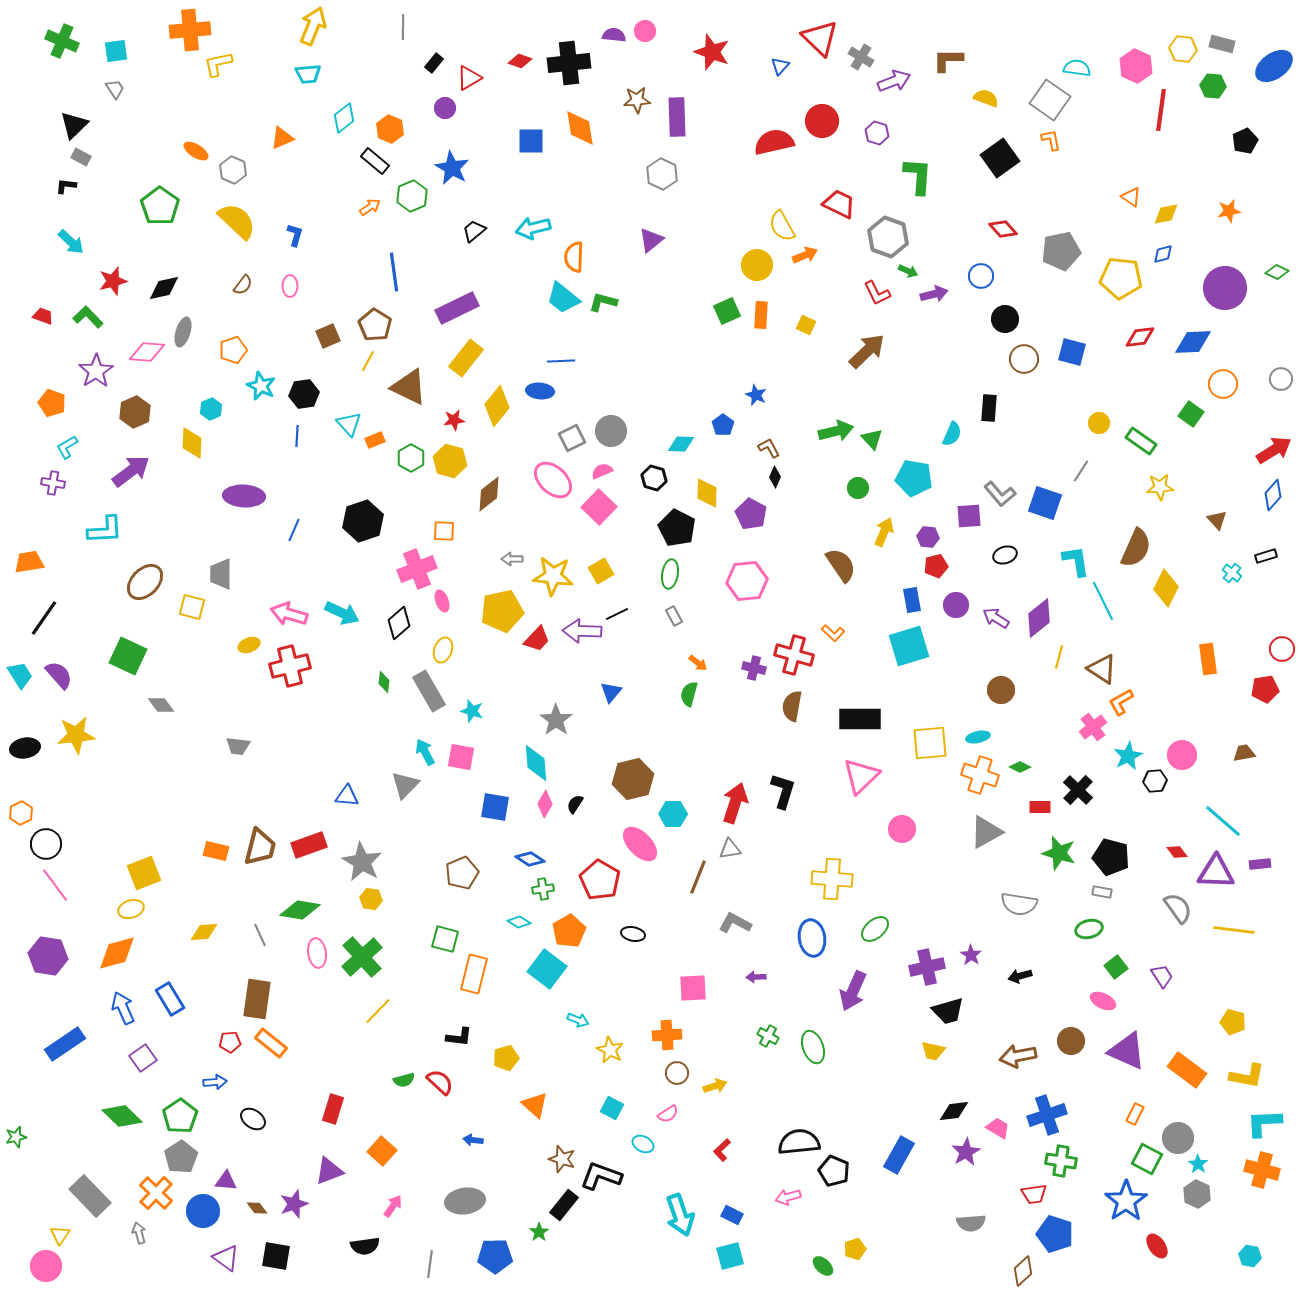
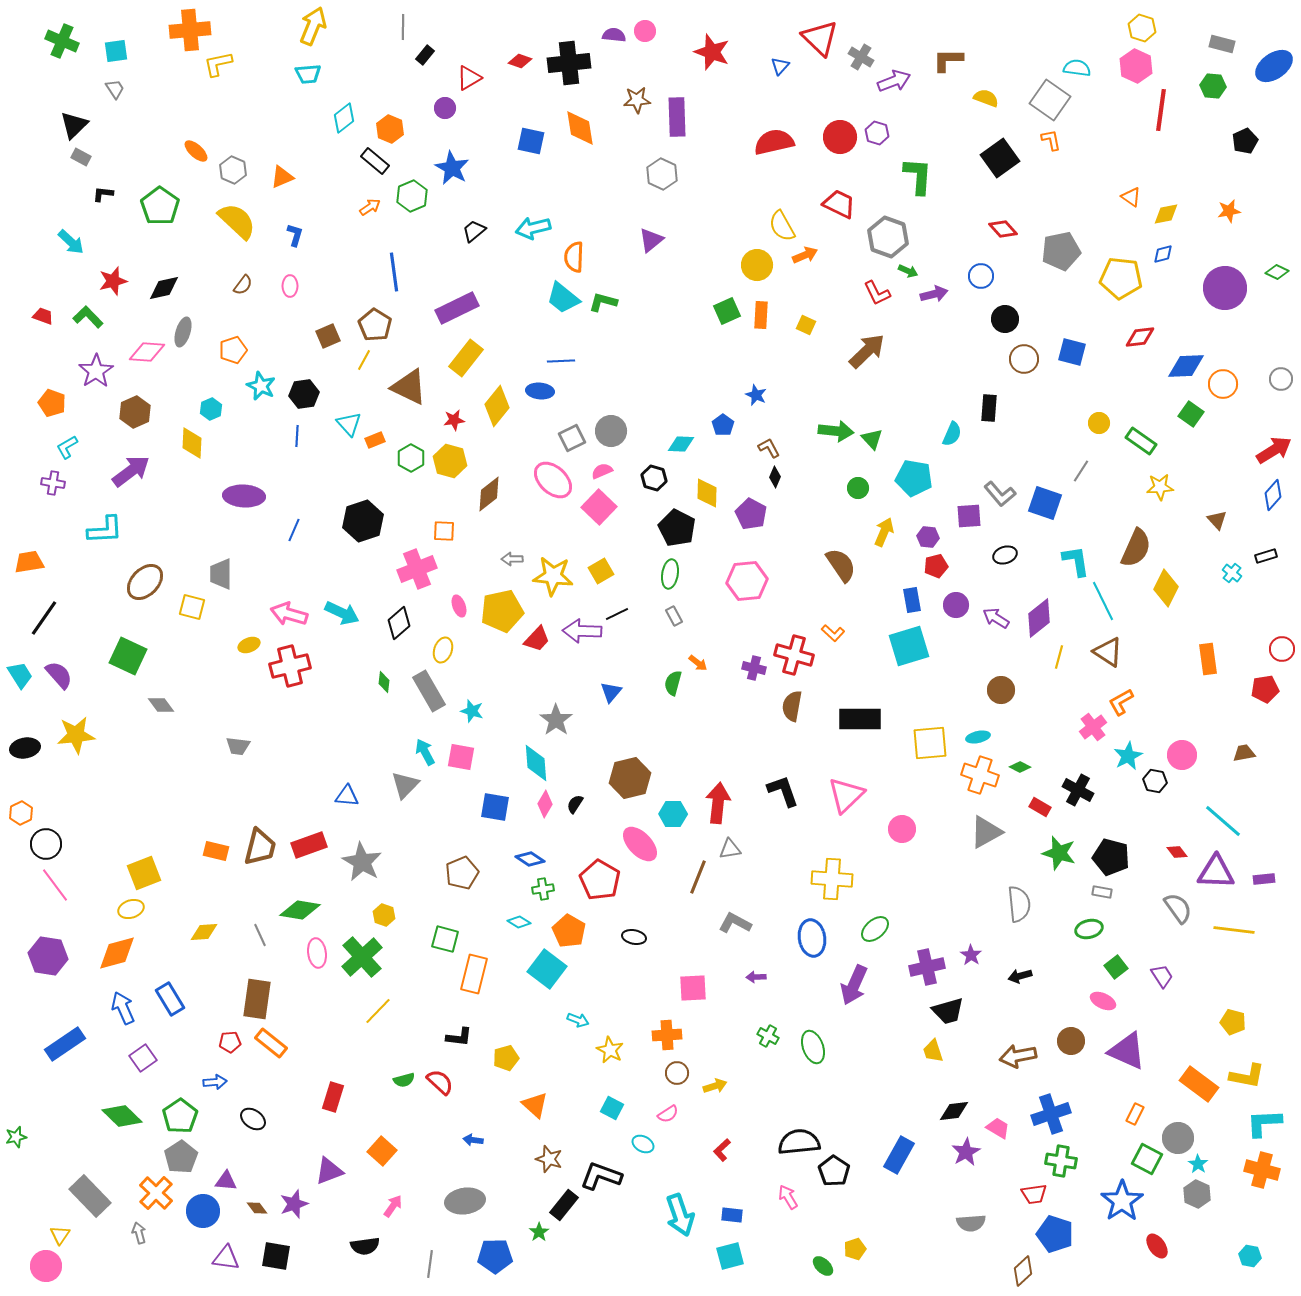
yellow hexagon at (1183, 49): moved 41 px left, 21 px up; rotated 12 degrees clockwise
black rectangle at (434, 63): moved 9 px left, 8 px up
red circle at (822, 121): moved 18 px right, 16 px down
orange triangle at (282, 138): moved 39 px down
blue square at (531, 141): rotated 12 degrees clockwise
orange ellipse at (196, 151): rotated 10 degrees clockwise
black L-shape at (66, 186): moved 37 px right, 8 px down
blue diamond at (1193, 342): moved 7 px left, 24 px down
yellow line at (368, 361): moved 4 px left, 1 px up
green arrow at (836, 431): rotated 20 degrees clockwise
pink ellipse at (442, 601): moved 17 px right, 5 px down
brown triangle at (1102, 669): moved 6 px right, 17 px up
green semicircle at (689, 694): moved 16 px left, 11 px up
pink triangle at (861, 776): moved 15 px left, 19 px down
brown hexagon at (633, 779): moved 3 px left, 1 px up
black hexagon at (1155, 781): rotated 15 degrees clockwise
black cross at (1078, 790): rotated 16 degrees counterclockwise
black L-shape at (783, 791): rotated 36 degrees counterclockwise
red arrow at (735, 803): moved 17 px left; rotated 12 degrees counterclockwise
red rectangle at (1040, 807): rotated 30 degrees clockwise
purple rectangle at (1260, 864): moved 4 px right, 15 px down
yellow hexagon at (371, 899): moved 13 px right, 16 px down; rotated 10 degrees clockwise
gray semicircle at (1019, 904): rotated 105 degrees counterclockwise
orange pentagon at (569, 931): rotated 12 degrees counterclockwise
black ellipse at (633, 934): moved 1 px right, 3 px down
purple arrow at (853, 991): moved 1 px right, 6 px up
yellow trapezoid at (933, 1051): rotated 60 degrees clockwise
orange rectangle at (1187, 1070): moved 12 px right, 14 px down
red rectangle at (333, 1109): moved 12 px up
blue cross at (1047, 1115): moved 4 px right, 1 px up
brown star at (562, 1159): moved 13 px left
black pentagon at (834, 1171): rotated 12 degrees clockwise
pink arrow at (788, 1197): rotated 75 degrees clockwise
blue star at (1126, 1201): moved 4 px left
blue rectangle at (732, 1215): rotated 20 degrees counterclockwise
purple triangle at (226, 1258): rotated 28 degrees counterclockwise
